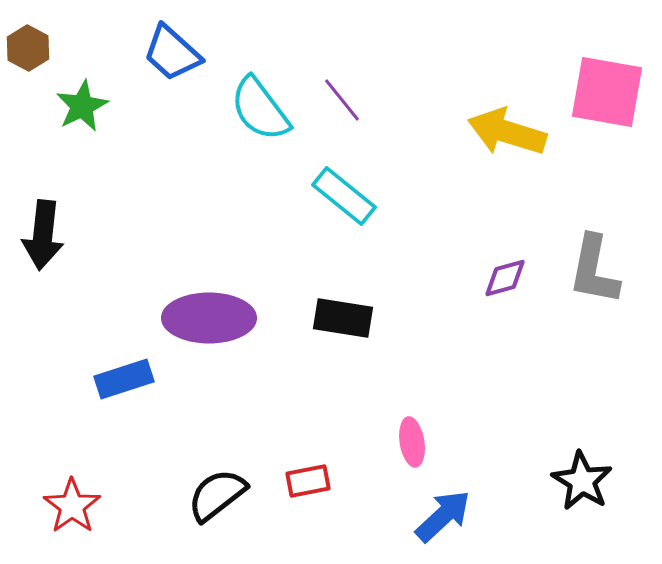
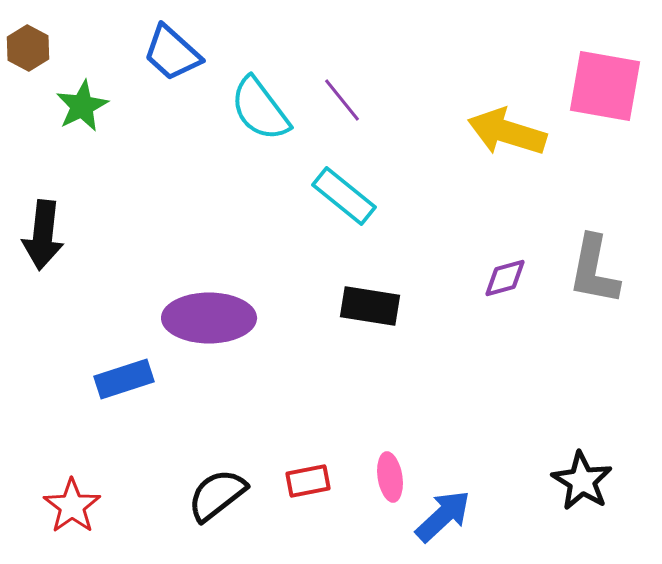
pink square: moved 2 px left, 6 px up
black rectangle: moved 27 px right, 12 px up
pink ellipse: moved 22 px left, 35 px down
